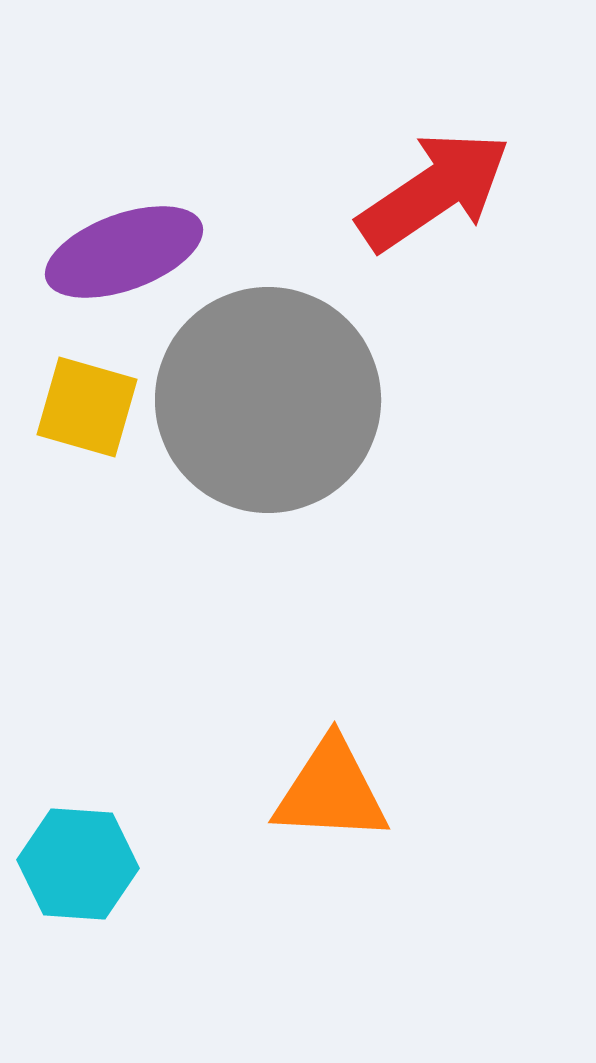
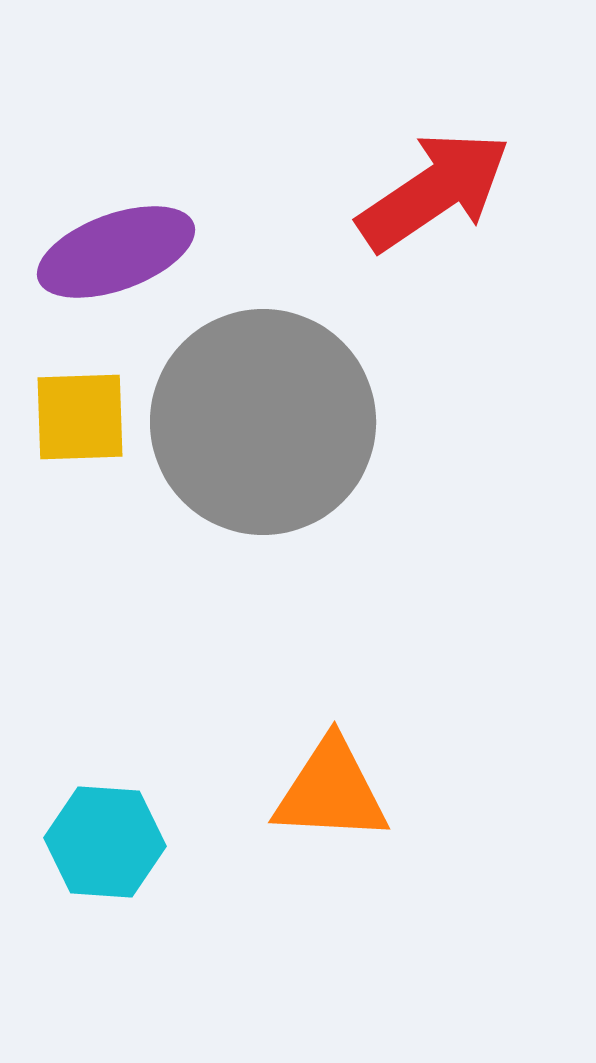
purple ellipse: moved 8 px left
gray circle: moved 5 px left, 22 px down
yellow square: moved 7 px left, 10 px down; rotated 18 degrees counterclockwise
cyan hexagon: moved 27 px right, 22 px up
